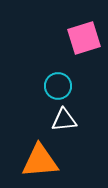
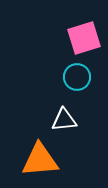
cyan circle: moved 19 px right, 9 px up
orange triangle: moved 1 px up
